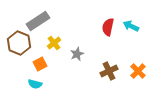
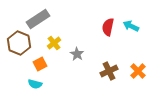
gray rectangle: moved 2 px up
gray star: rotated 16 degrees counterclockwise
